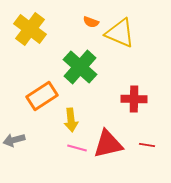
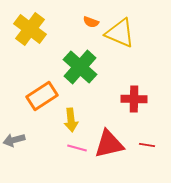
red triangle: moved 1 px right
